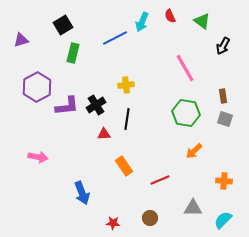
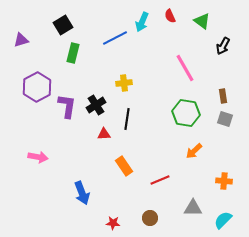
yellow cross: moved 2 px left, 2 px up
purple L-shape: rotated 75 degrees counterclockwise
